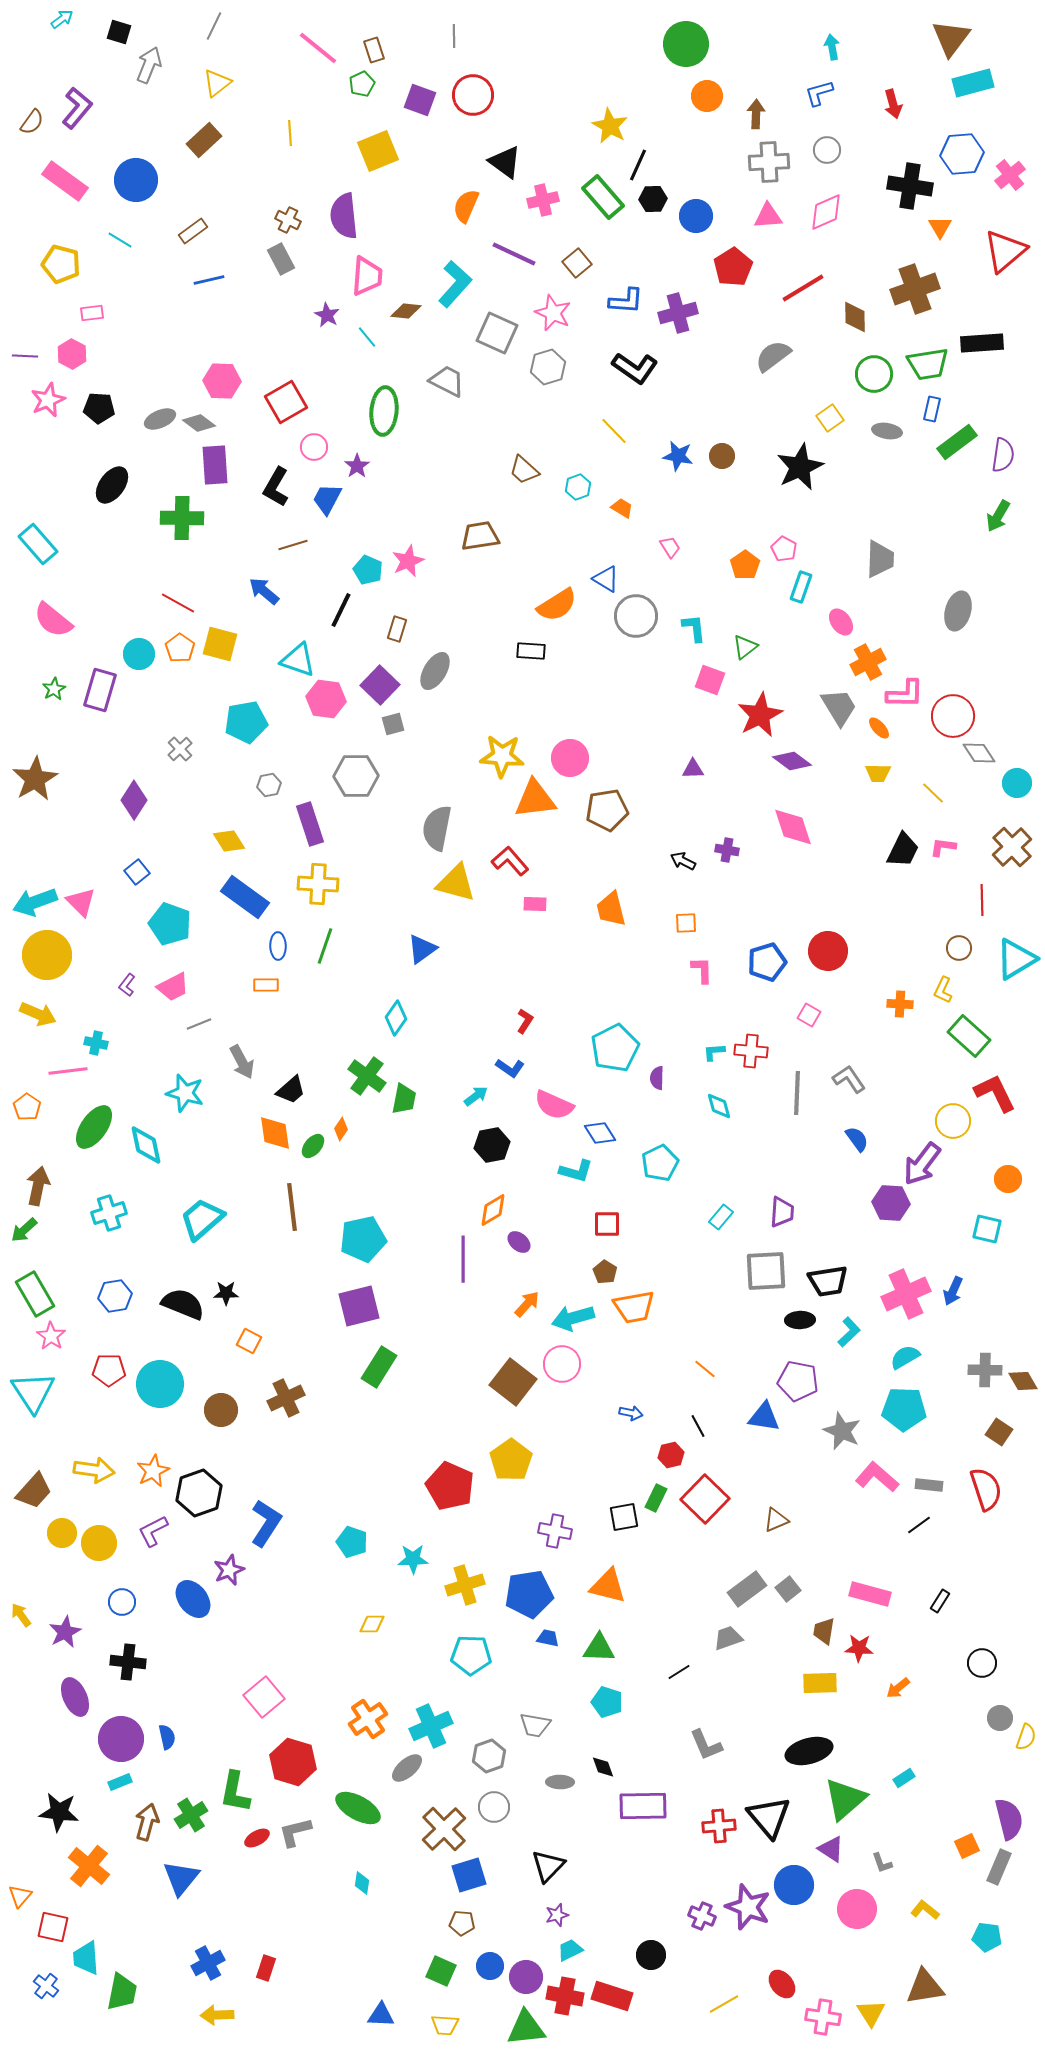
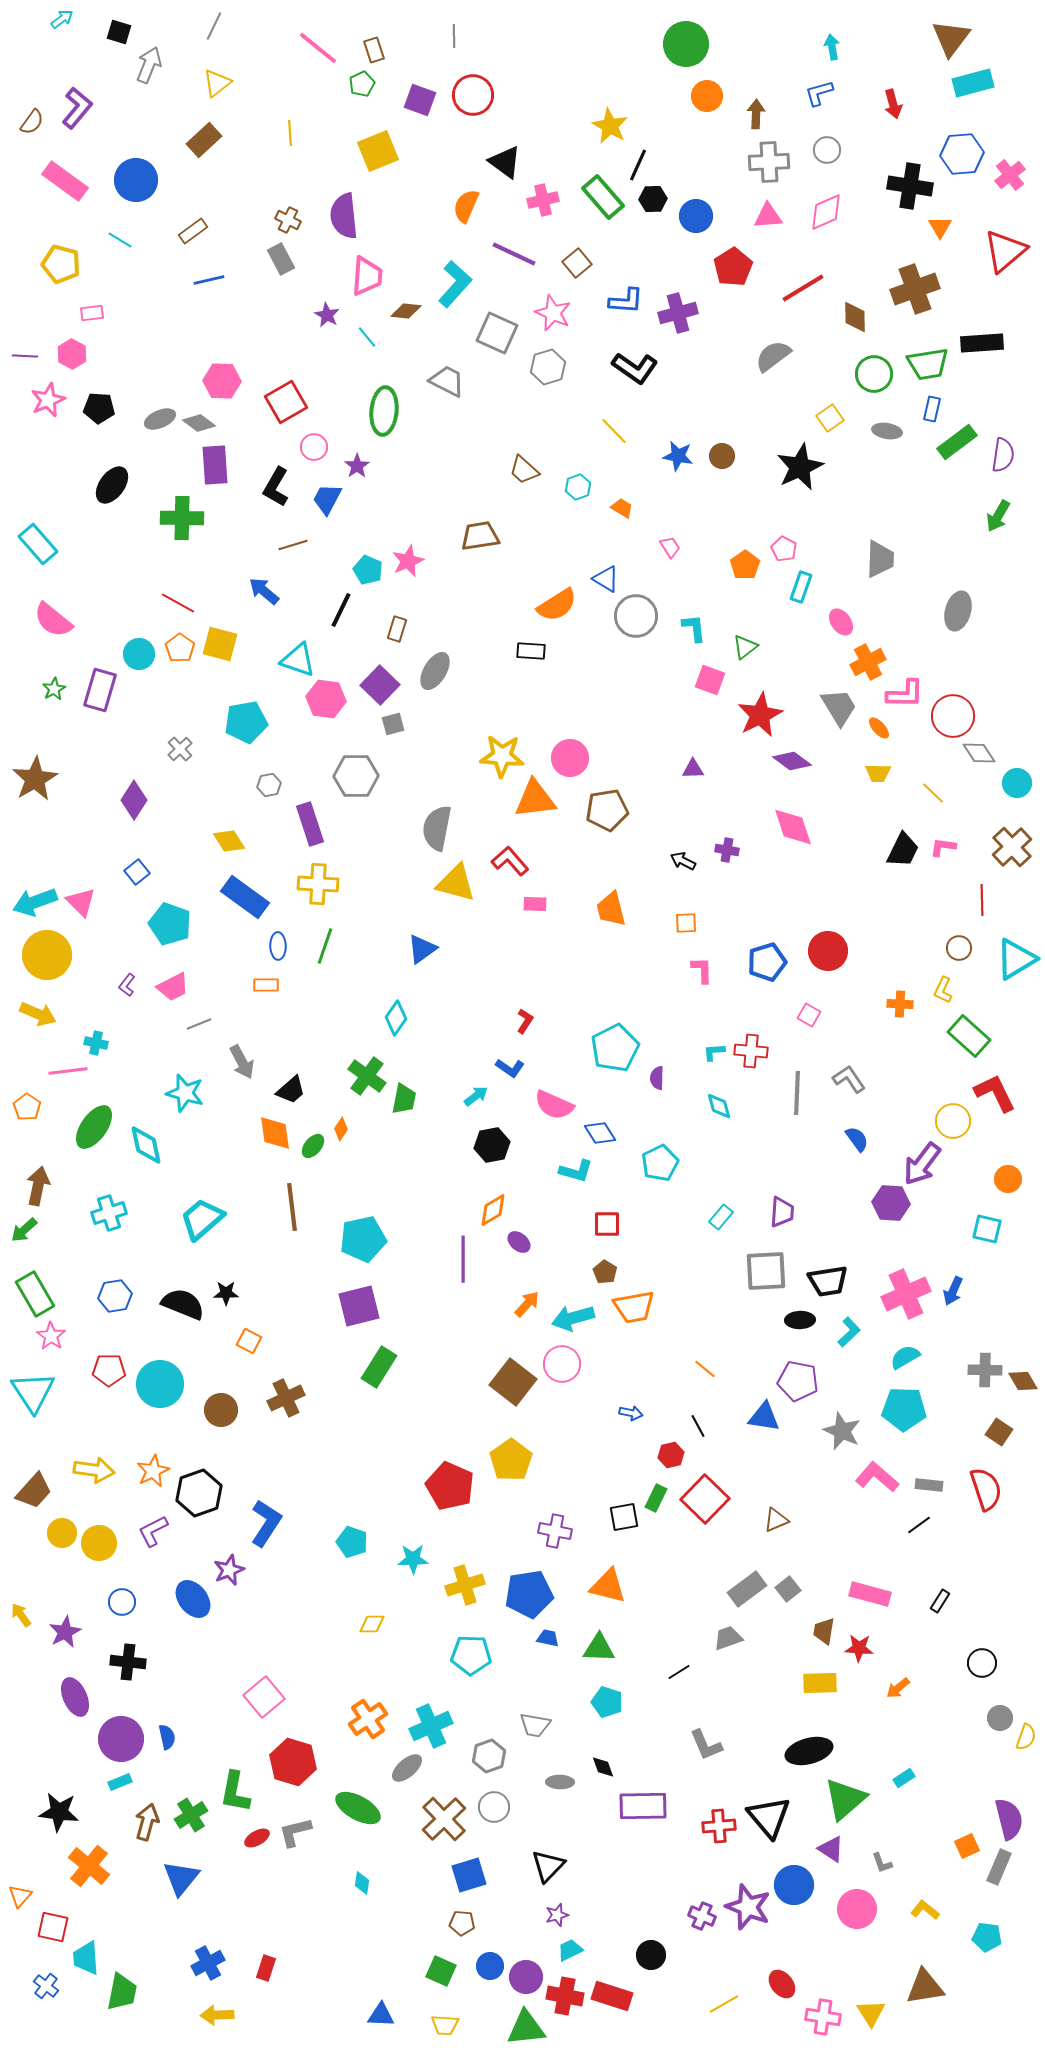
brown cross at (444, 1829): moved 10 px up
